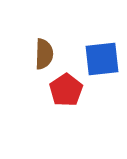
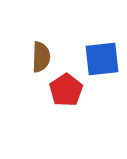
brown semicircle: moved 3 px left, 3 px down
